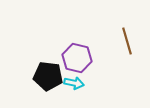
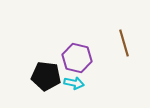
brown line: moved 3 px left, 2 px down
black pentagon: moved 2 px left
